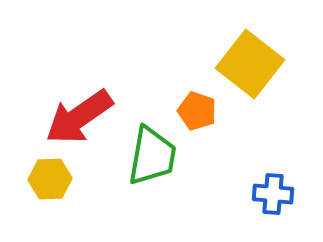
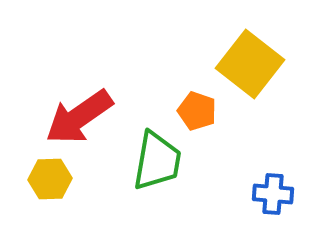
green trapezoid: moved 5 px right, 5 px down
